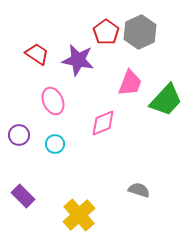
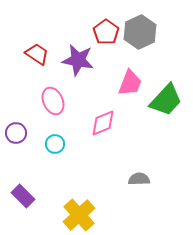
purple circle: moved 3 px left, 2 px up
gray semicircle: moved 11 px up; rotated 20 degrees counterclockwise
